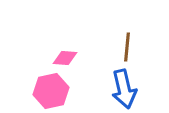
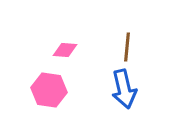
pink diamond: moved 8 px up
pink hexagon: moved 2 px left, 1 px up; rotated 20 degrees clockwise
